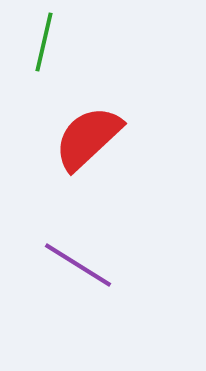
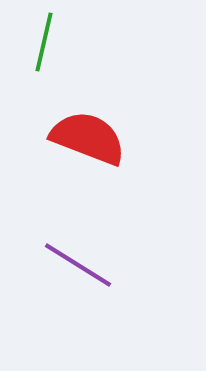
red semicircle: rotated 64 degrees clockwise
